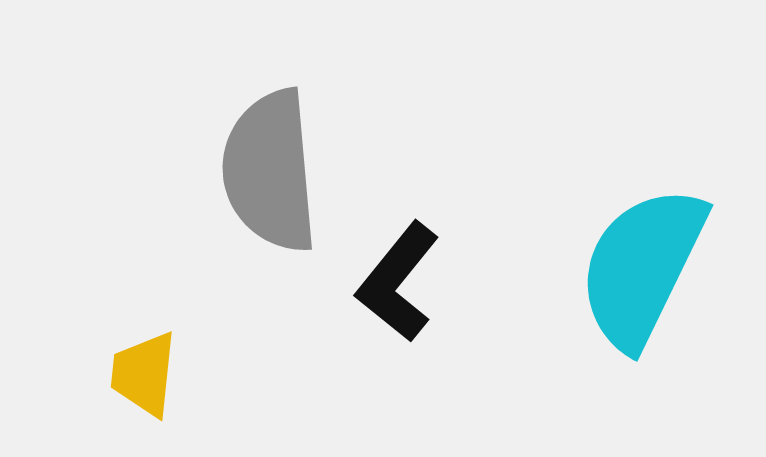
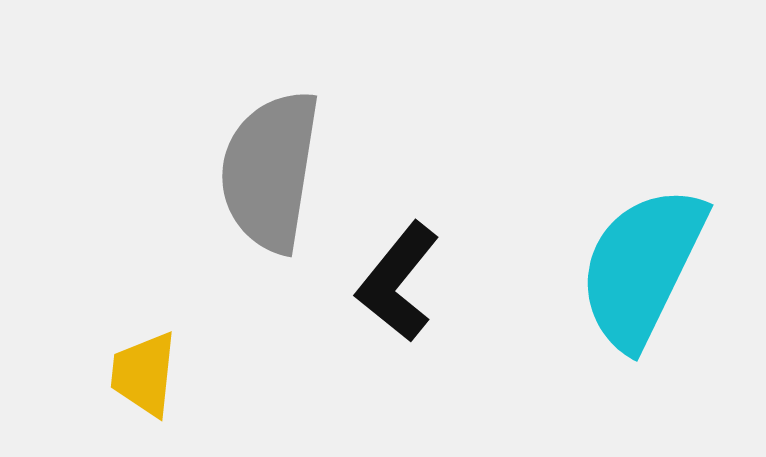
gray semicircle: rotated 14 degrees clockwise
